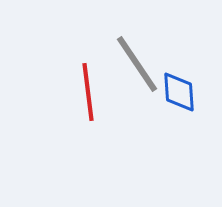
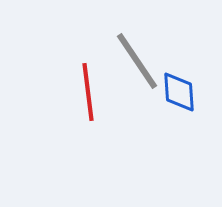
gray line: moved 3 px up
